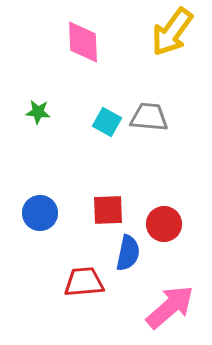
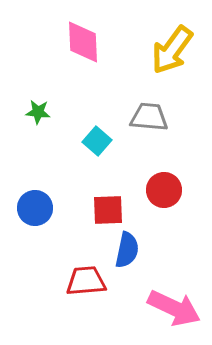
yellow arrow: moved 18 px down
cyan square: moved 10 px left, 19 px down; rotated 12 degrees clockwise
blue circle: moved 5 px left, 5 px up
red circle: moved 34 px up
blue semicircle: moved 1 px left, 3 px up
red trapezoid: moved 2 px right, 1 px up
pink arrow: moved 4 px right, 1 px down; rotated 66 degrees clockwise
